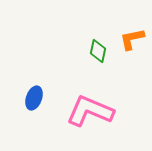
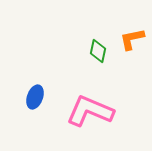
blue ellipse: moved 1 px right, 1 px up
